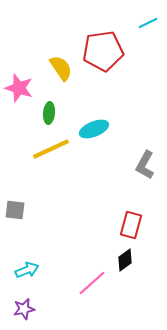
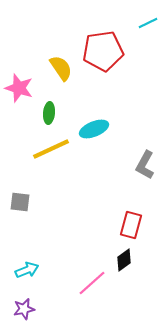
gray square: moved 5 px right, 8 px up
black diamond: moved 1 px left
